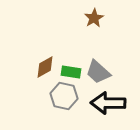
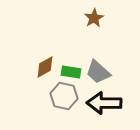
black arrow: moved 4 px left
